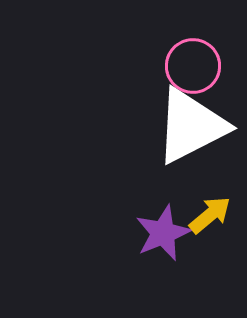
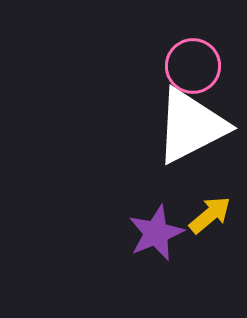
purple star: moved 7 px left
